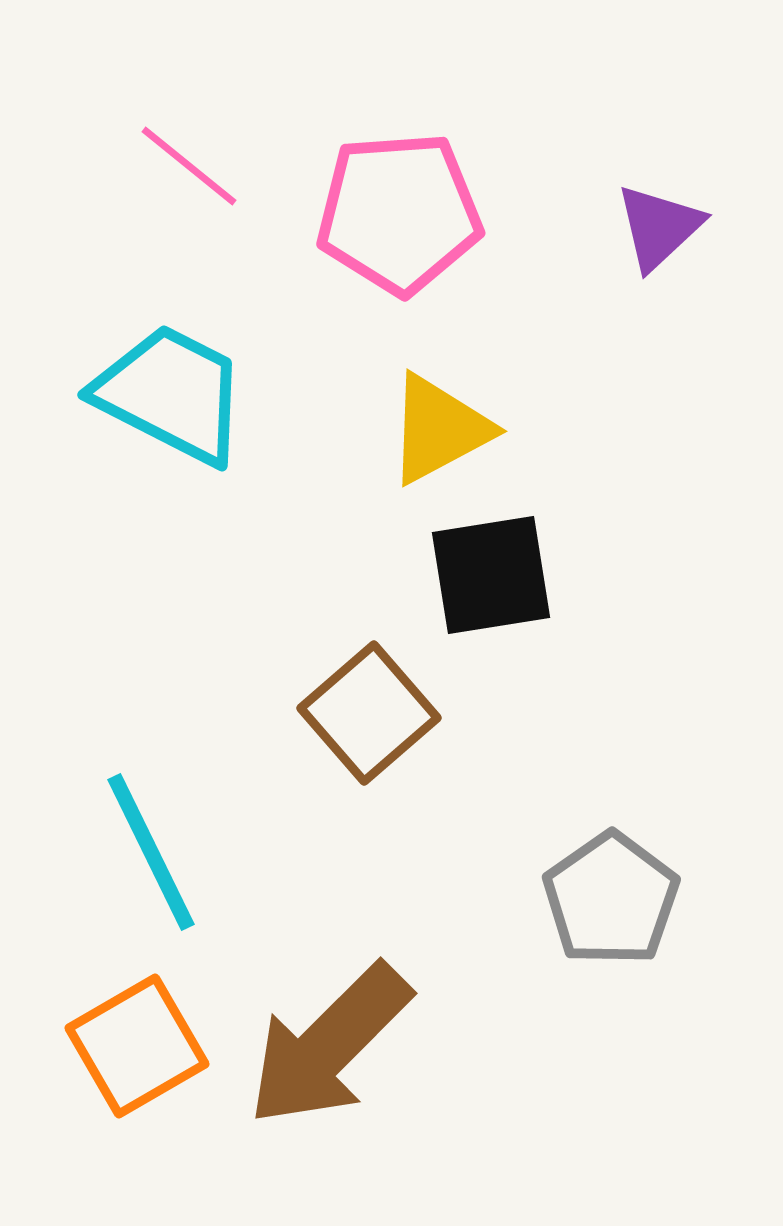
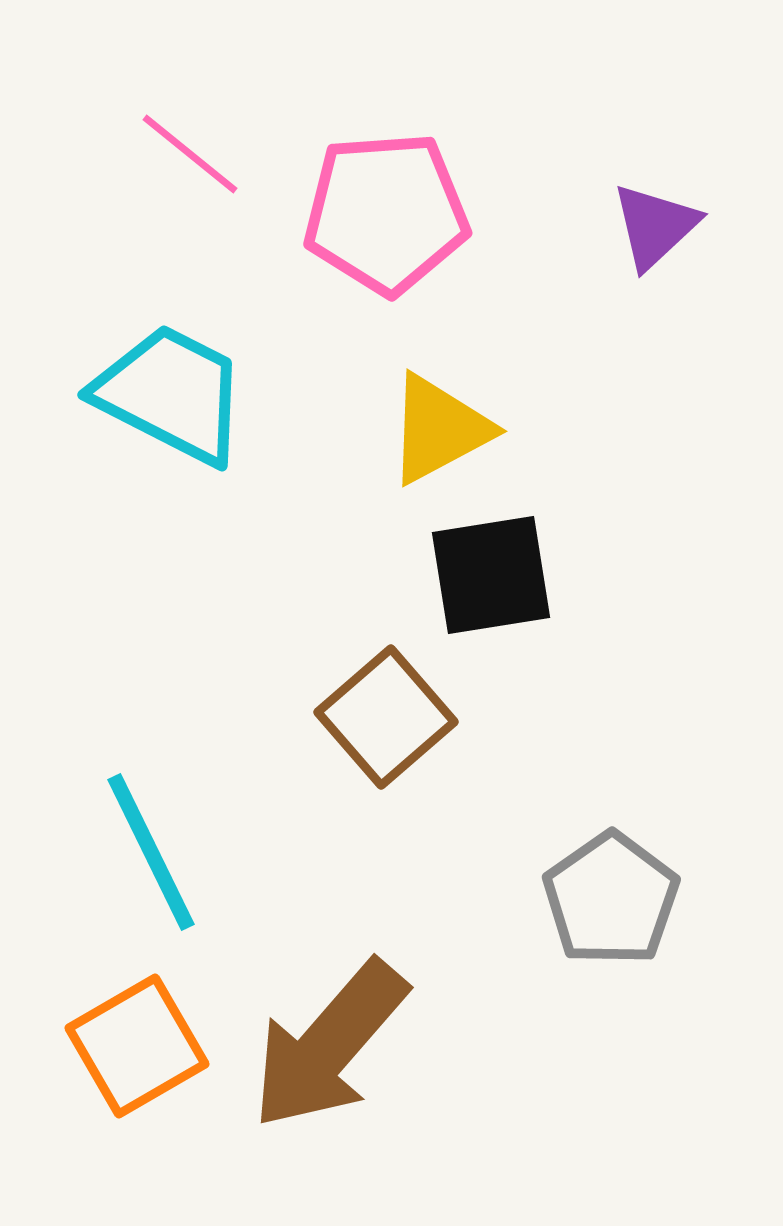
pink line: moved 1 px right, 12 px up
pink pentagon: moved 13 px left
purple triangle: moved 4 px left, 1 px up
brown square: moved 17 px right, 4 px down
brown arrow: rotated 4 degrees counterclockwise
